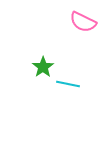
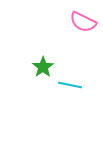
cyan line: moved 2 px right, 1 px down
